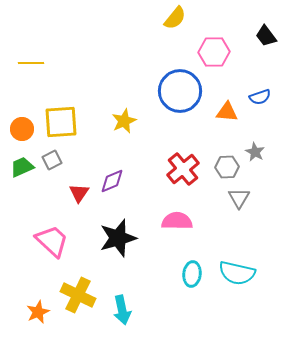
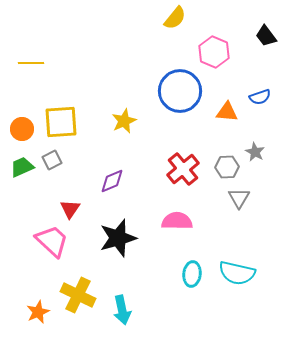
pink hexagon: rotated 24 degrees clockwise
red triangle: moved 9 px left, 16 px down
